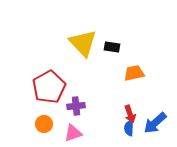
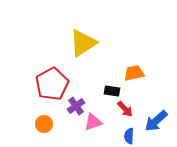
yellow triangle: rotated 40 degrees clockwise
black rectangle: moved 44 px down
red pentagon: moved 3 px right, 3 px up
purple cross: rotated 30 degrees counterclockwise
red arrow: moved 5 px left, 5 px up; rotated 24 degrees counterclockwise
blue arrow: moved 1 px right, 2 px up
blue semicircle: moved 8 px down
pink triangle: moved 20 px right, 11 px up
